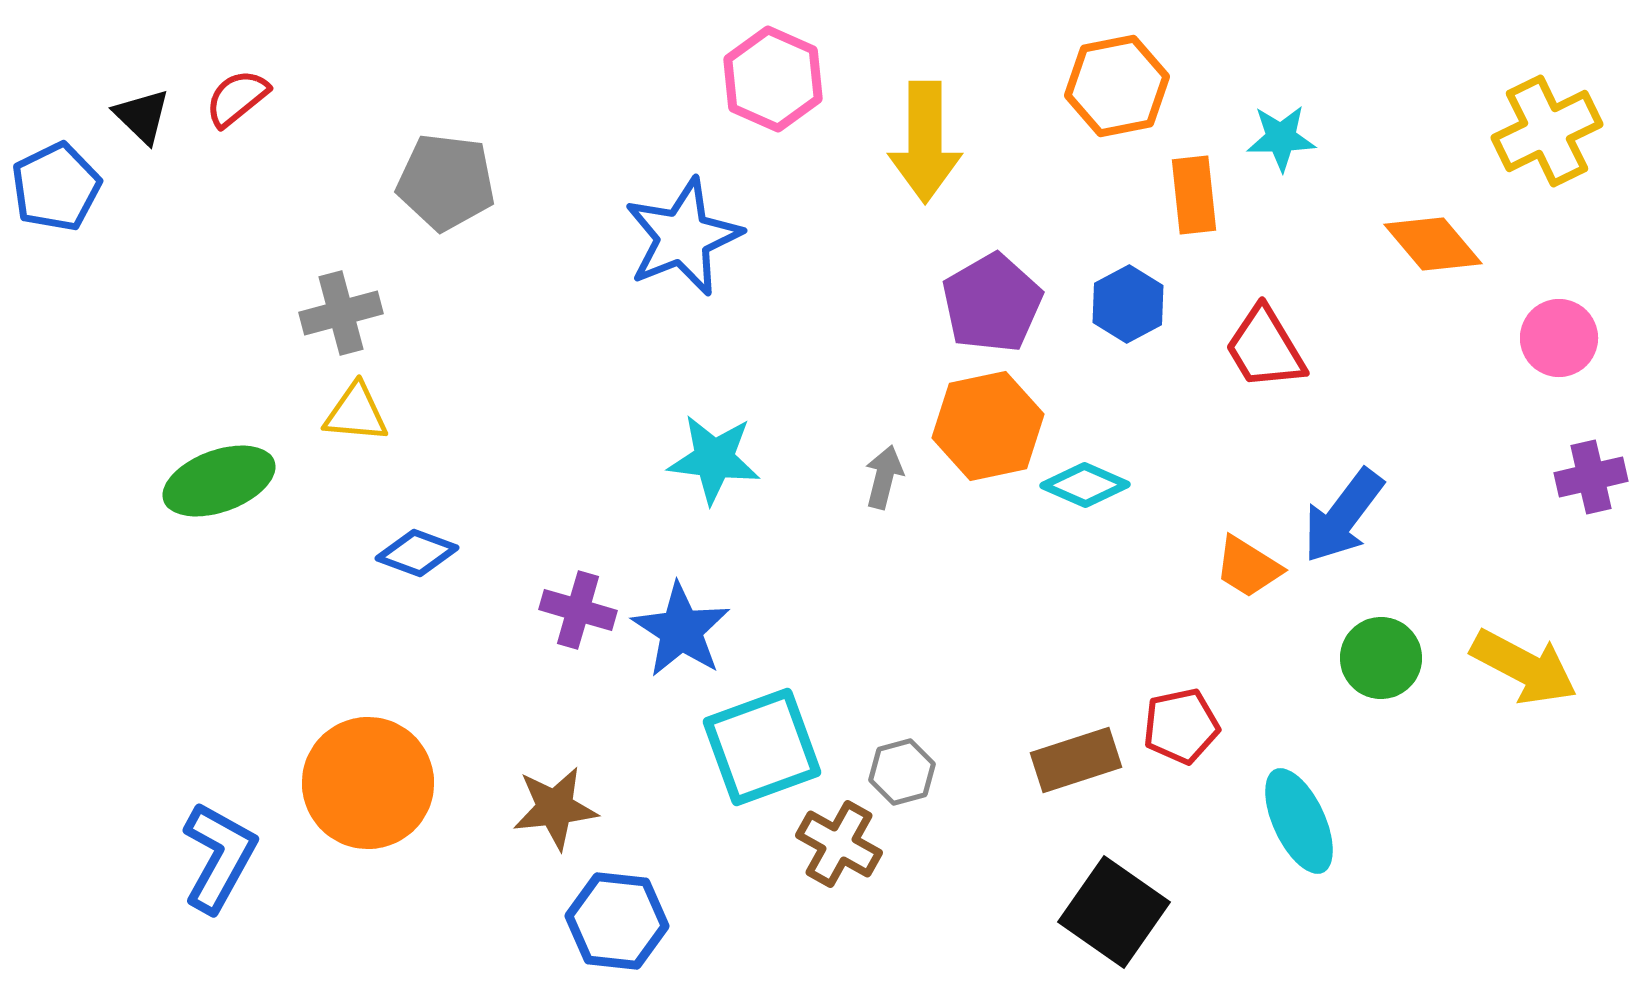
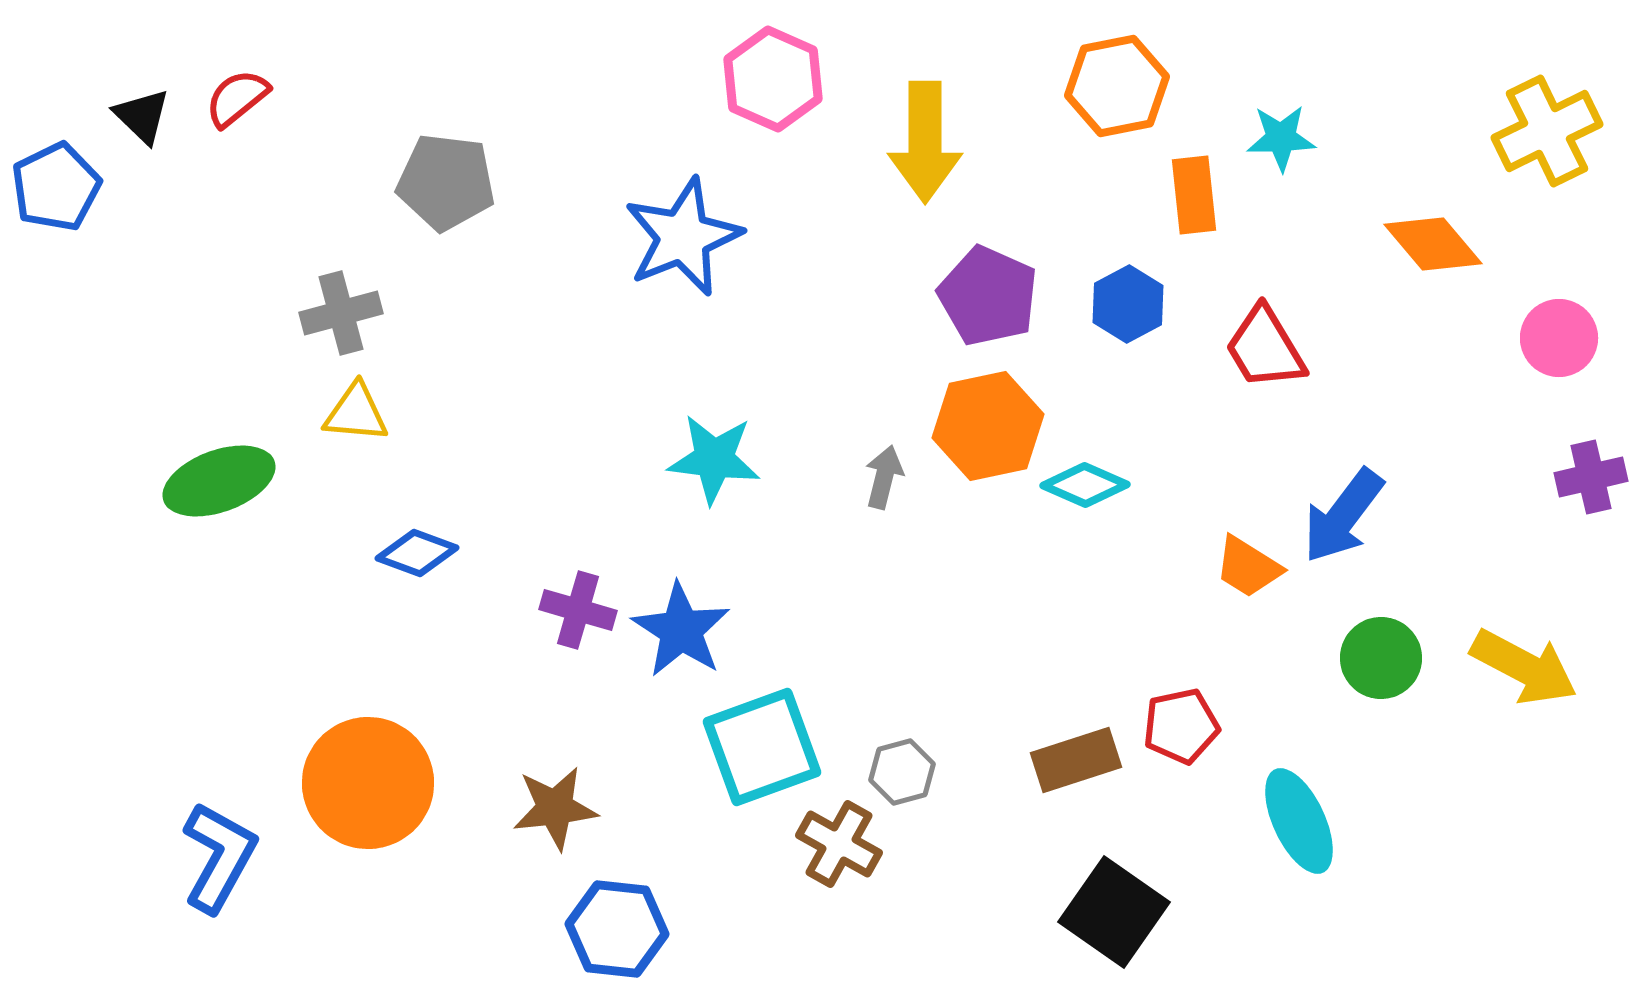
purple pentagon at (992, 303): moved 4 px left, 7 px up; rotated 18 degrees counterclockwise
blue hexagon at (617, 921): moved 8 px down
